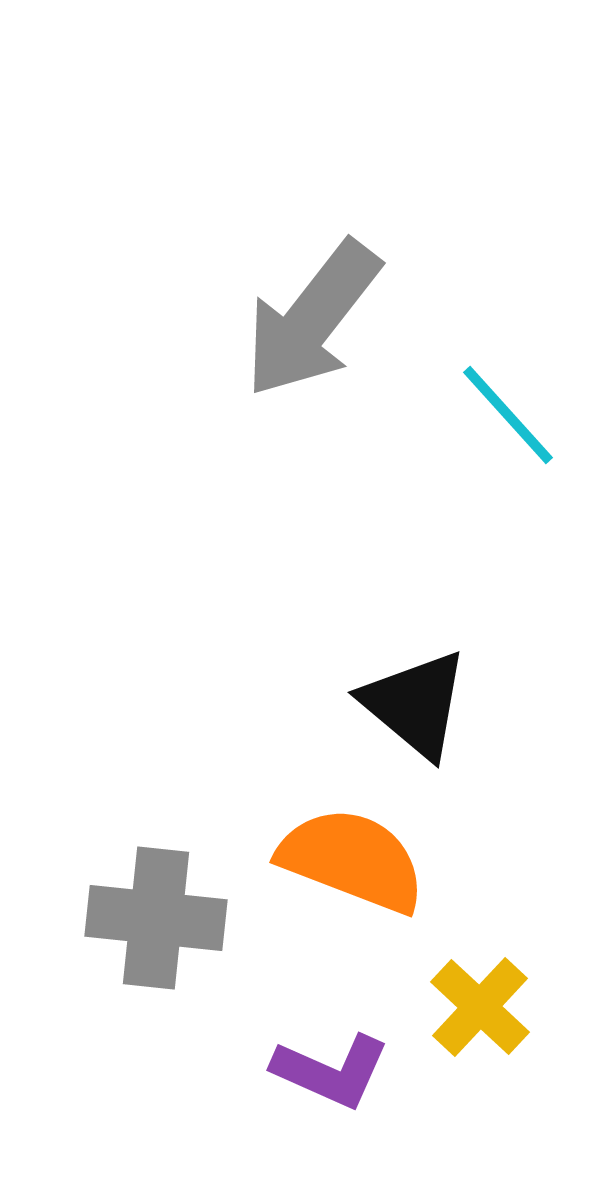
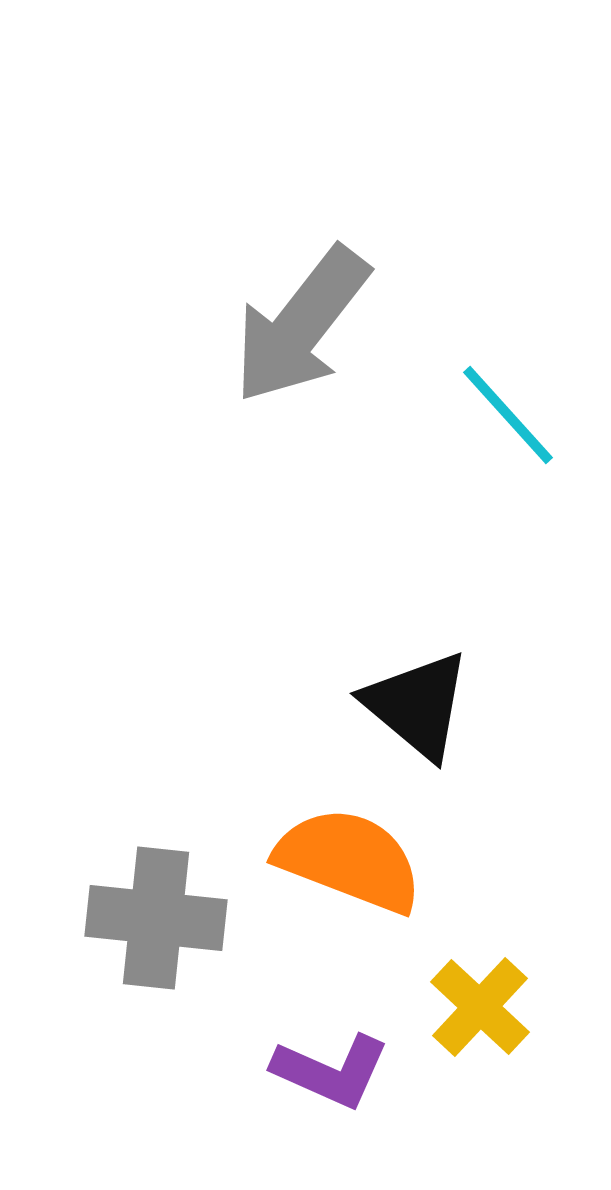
gray arrow: moved 11 px left, 6 px down
black triangle: moved 2 px right, 1 px down
orange semicircle: moved 3 px left
